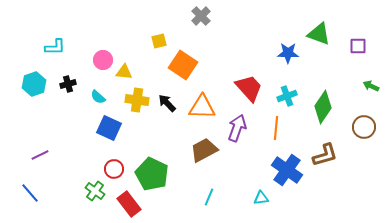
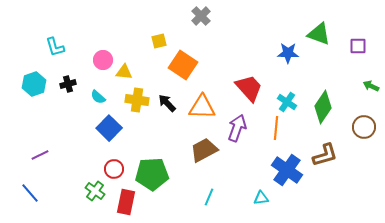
cyan L-shape: rotated 75 degrees clockwise
cyan cross: moved 6 px down; rotated 36 degrees counterclockwise
blue square: rotated 20 degrees clockwise
green pentagon: rotated 28 degrees counterclockwise
red rectangle: moved 3 px left, 2 px up; rotated 50 degrees clockwise
